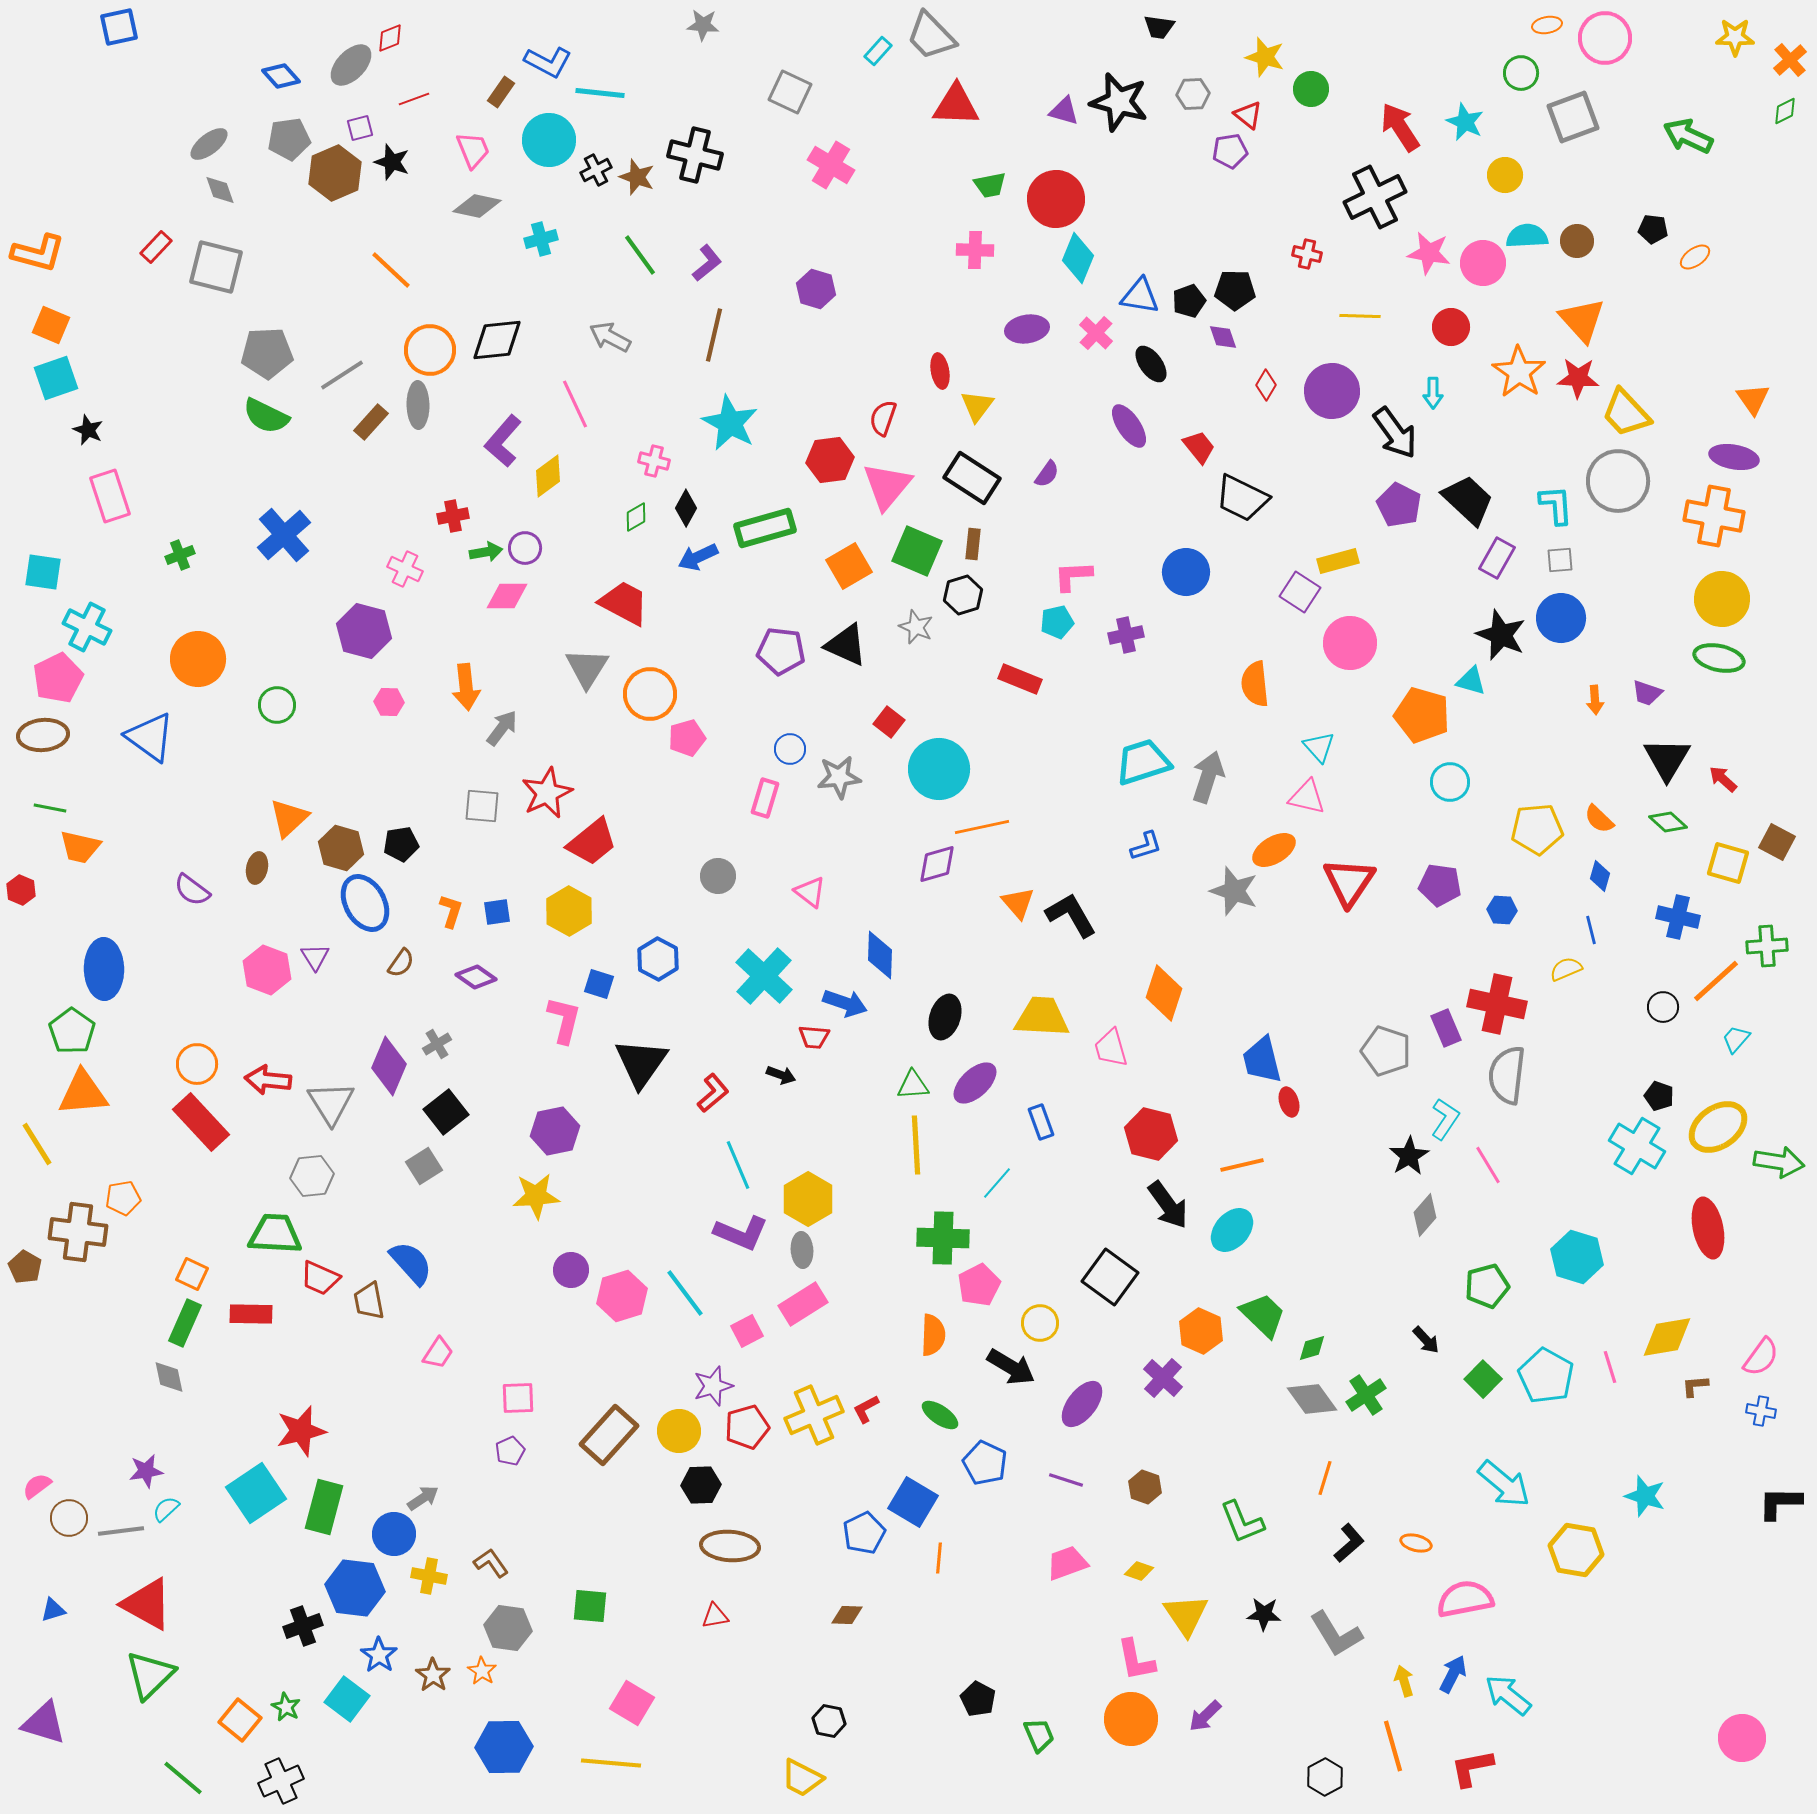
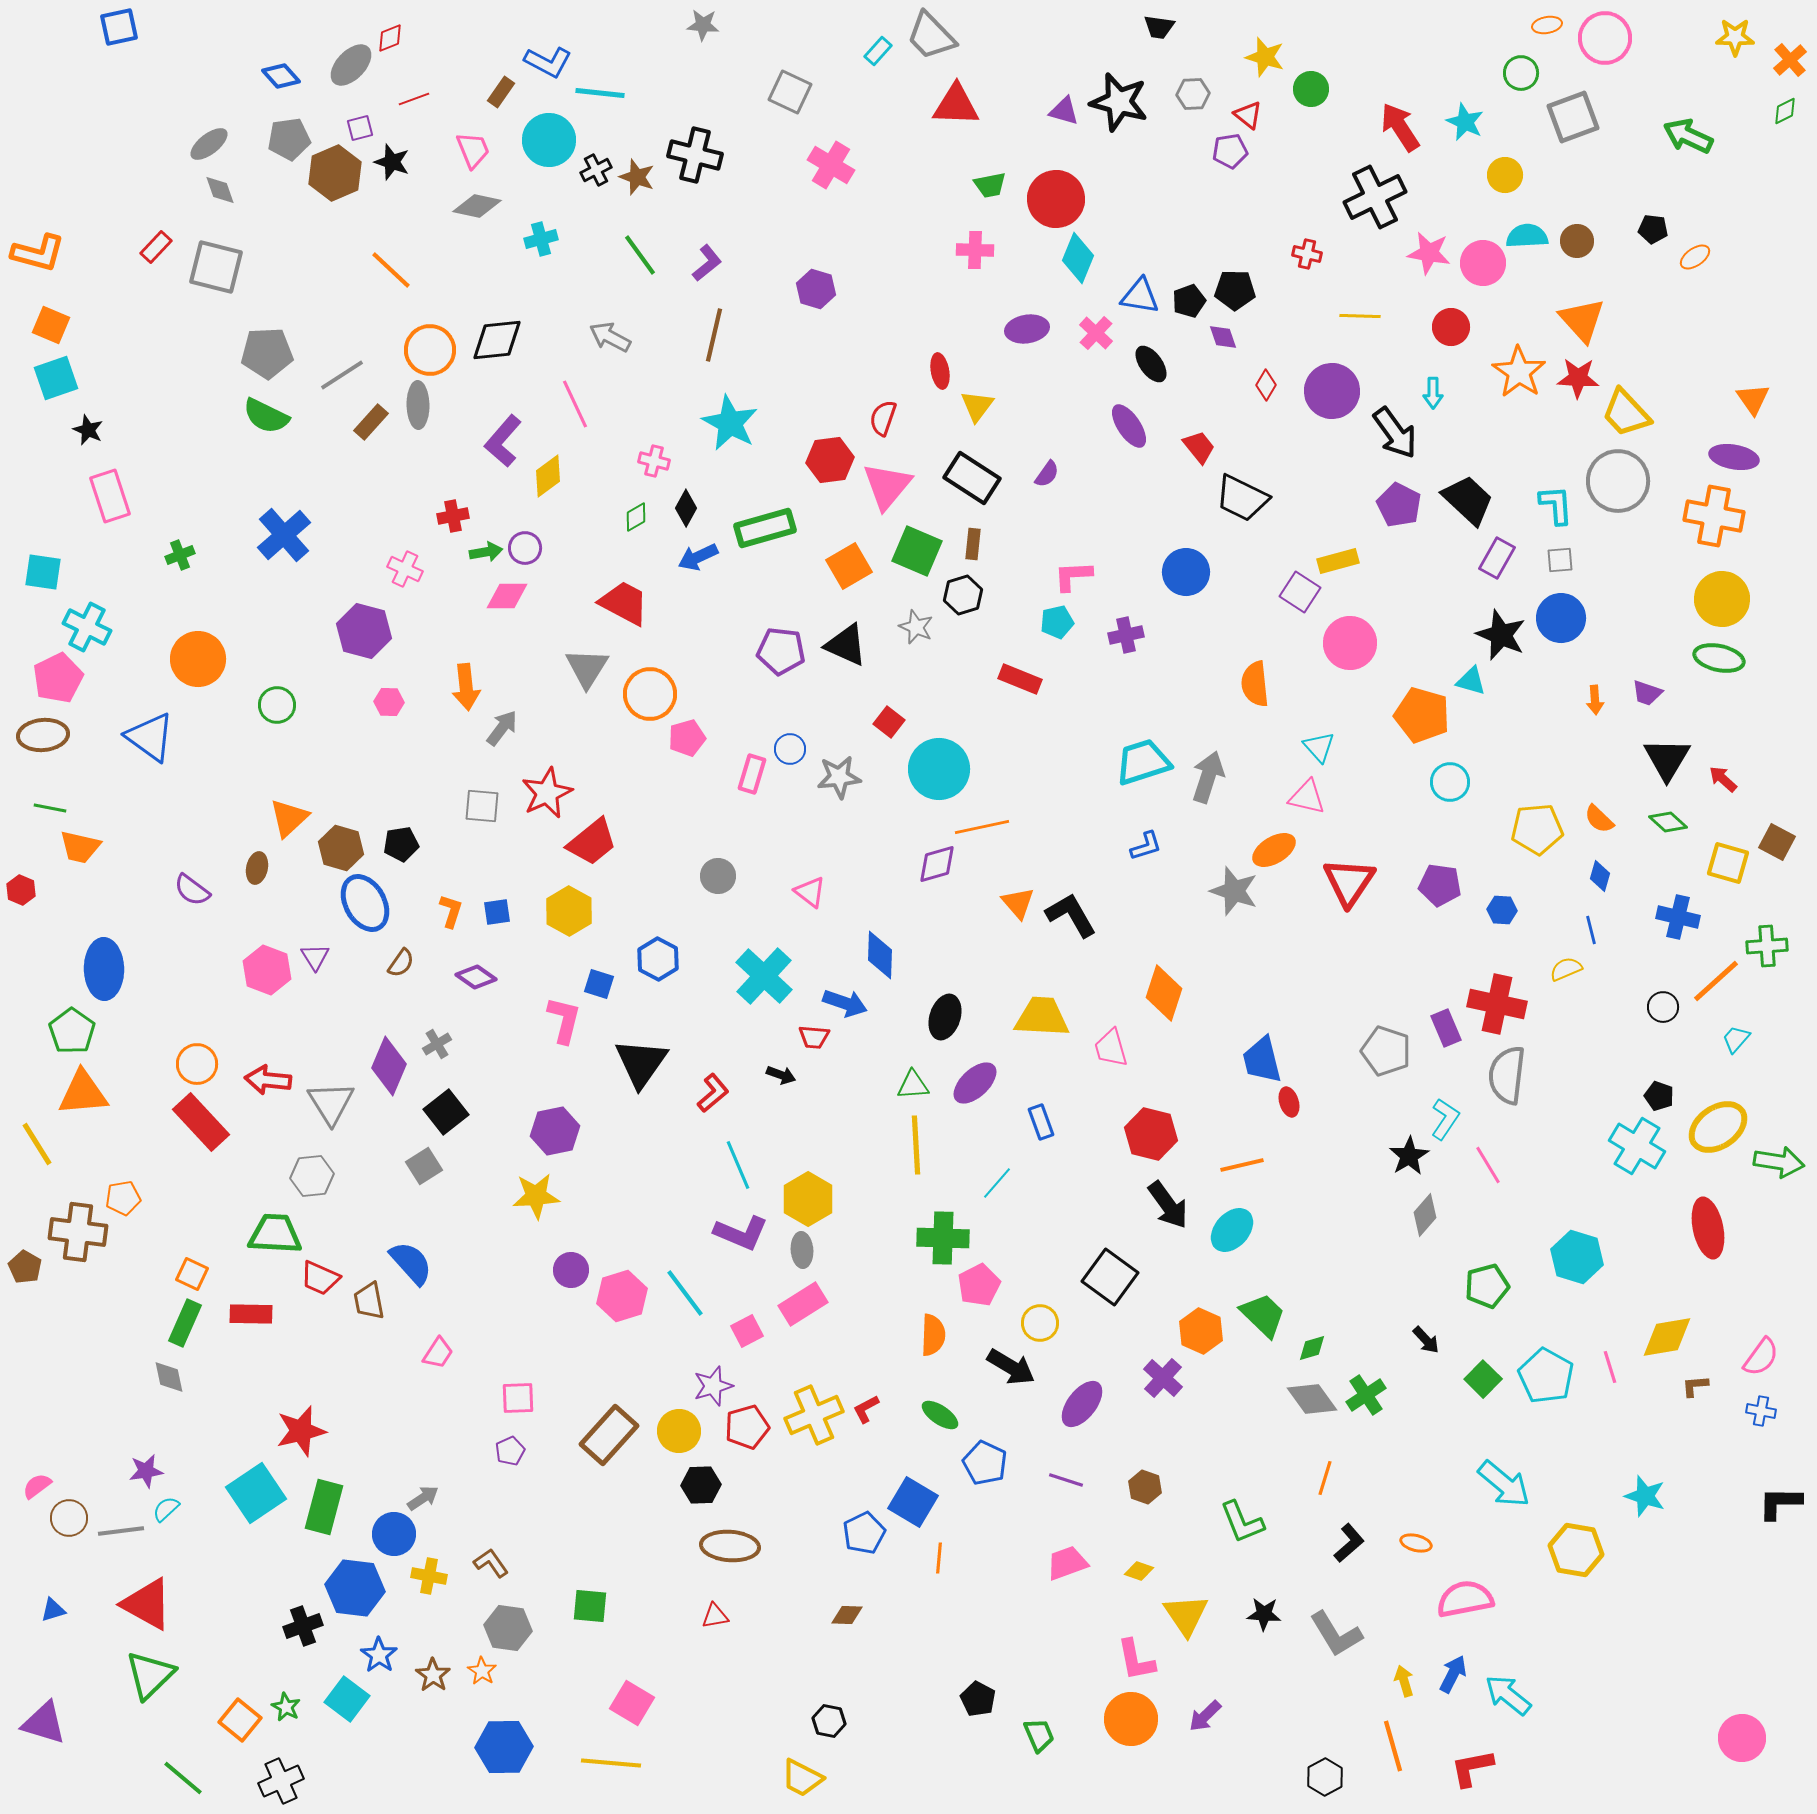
pink rectangle at (765, 798): moved 13 px left, 24 px up
